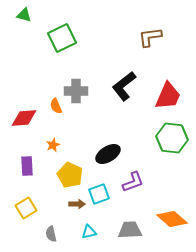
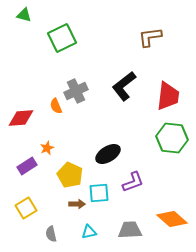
gray cross: rotated 25 degrees counterclockwise
red trapezoid: rotated 16 degrees counterclockwise
red diamond: moved 3 px left
orange star: moved 6 px left, 3 px down
purple rectangle: rotated 60 degrees clockwise
cyan square: moved 1 px up; rotated 15 degrees clockwise
